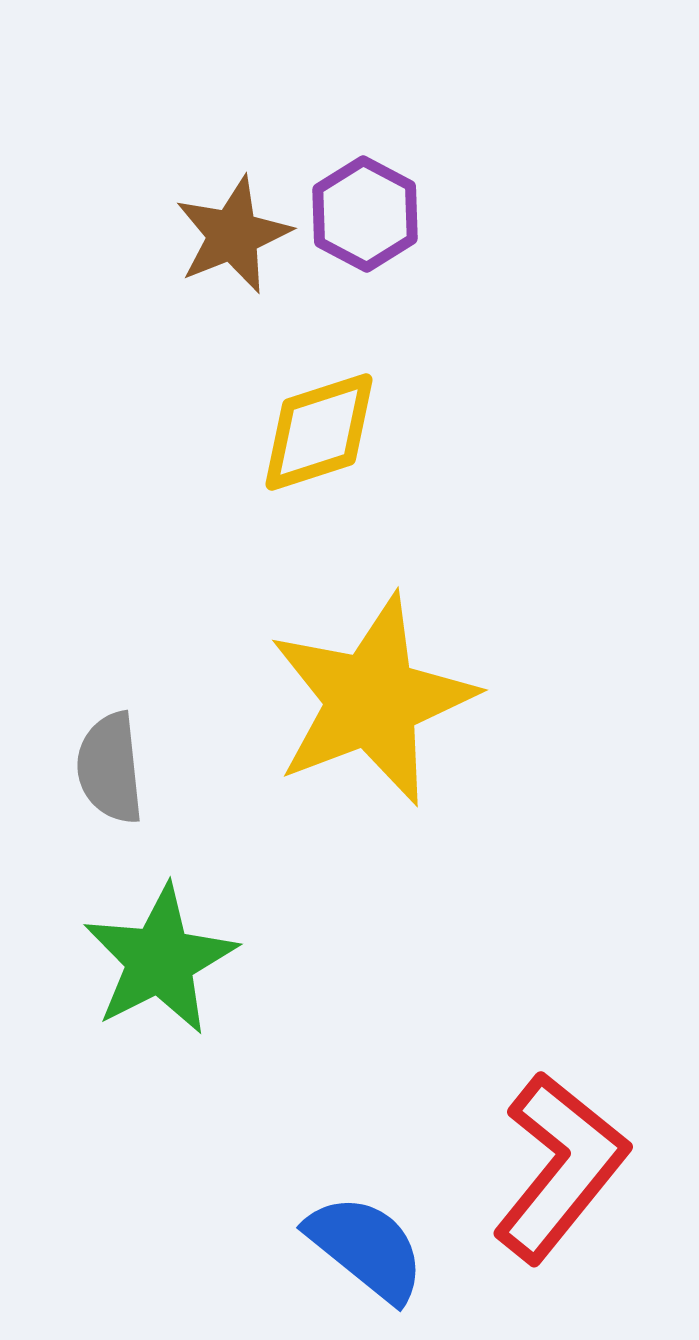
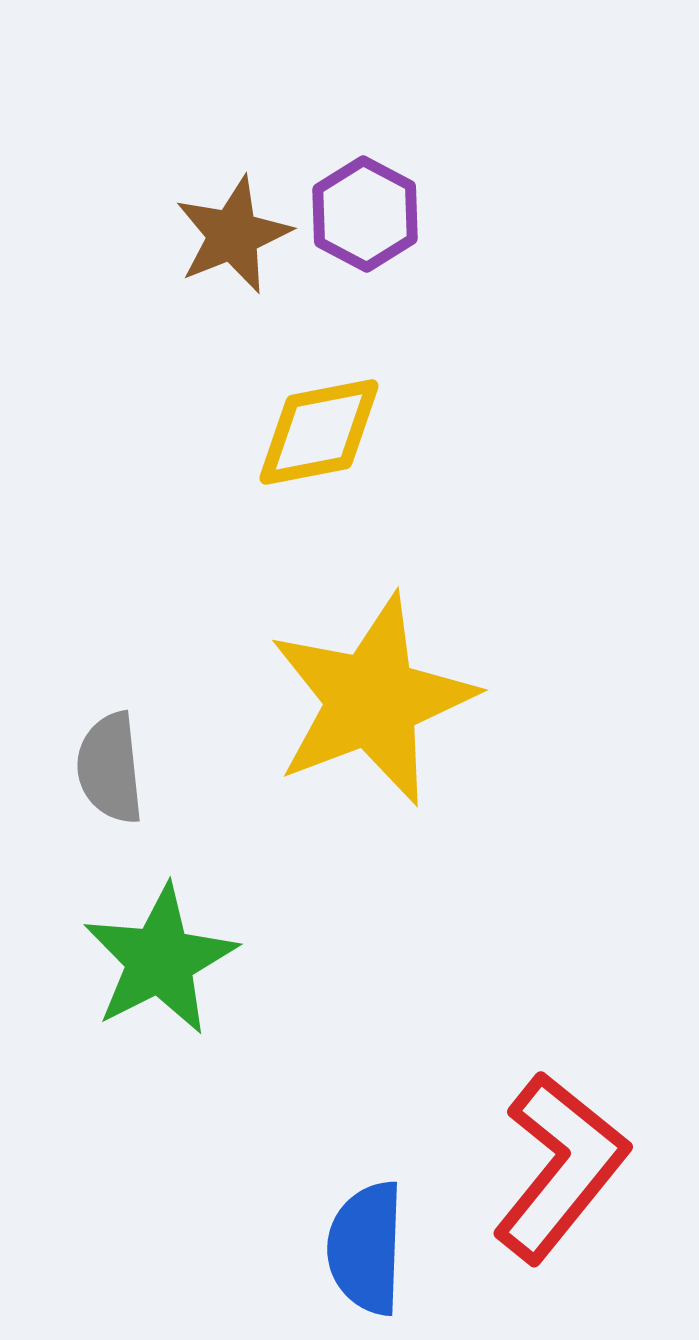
yellow diamond: rotated 7 degrees clockwise
blue semicircle: rotated 127 degrees counterclockwise
